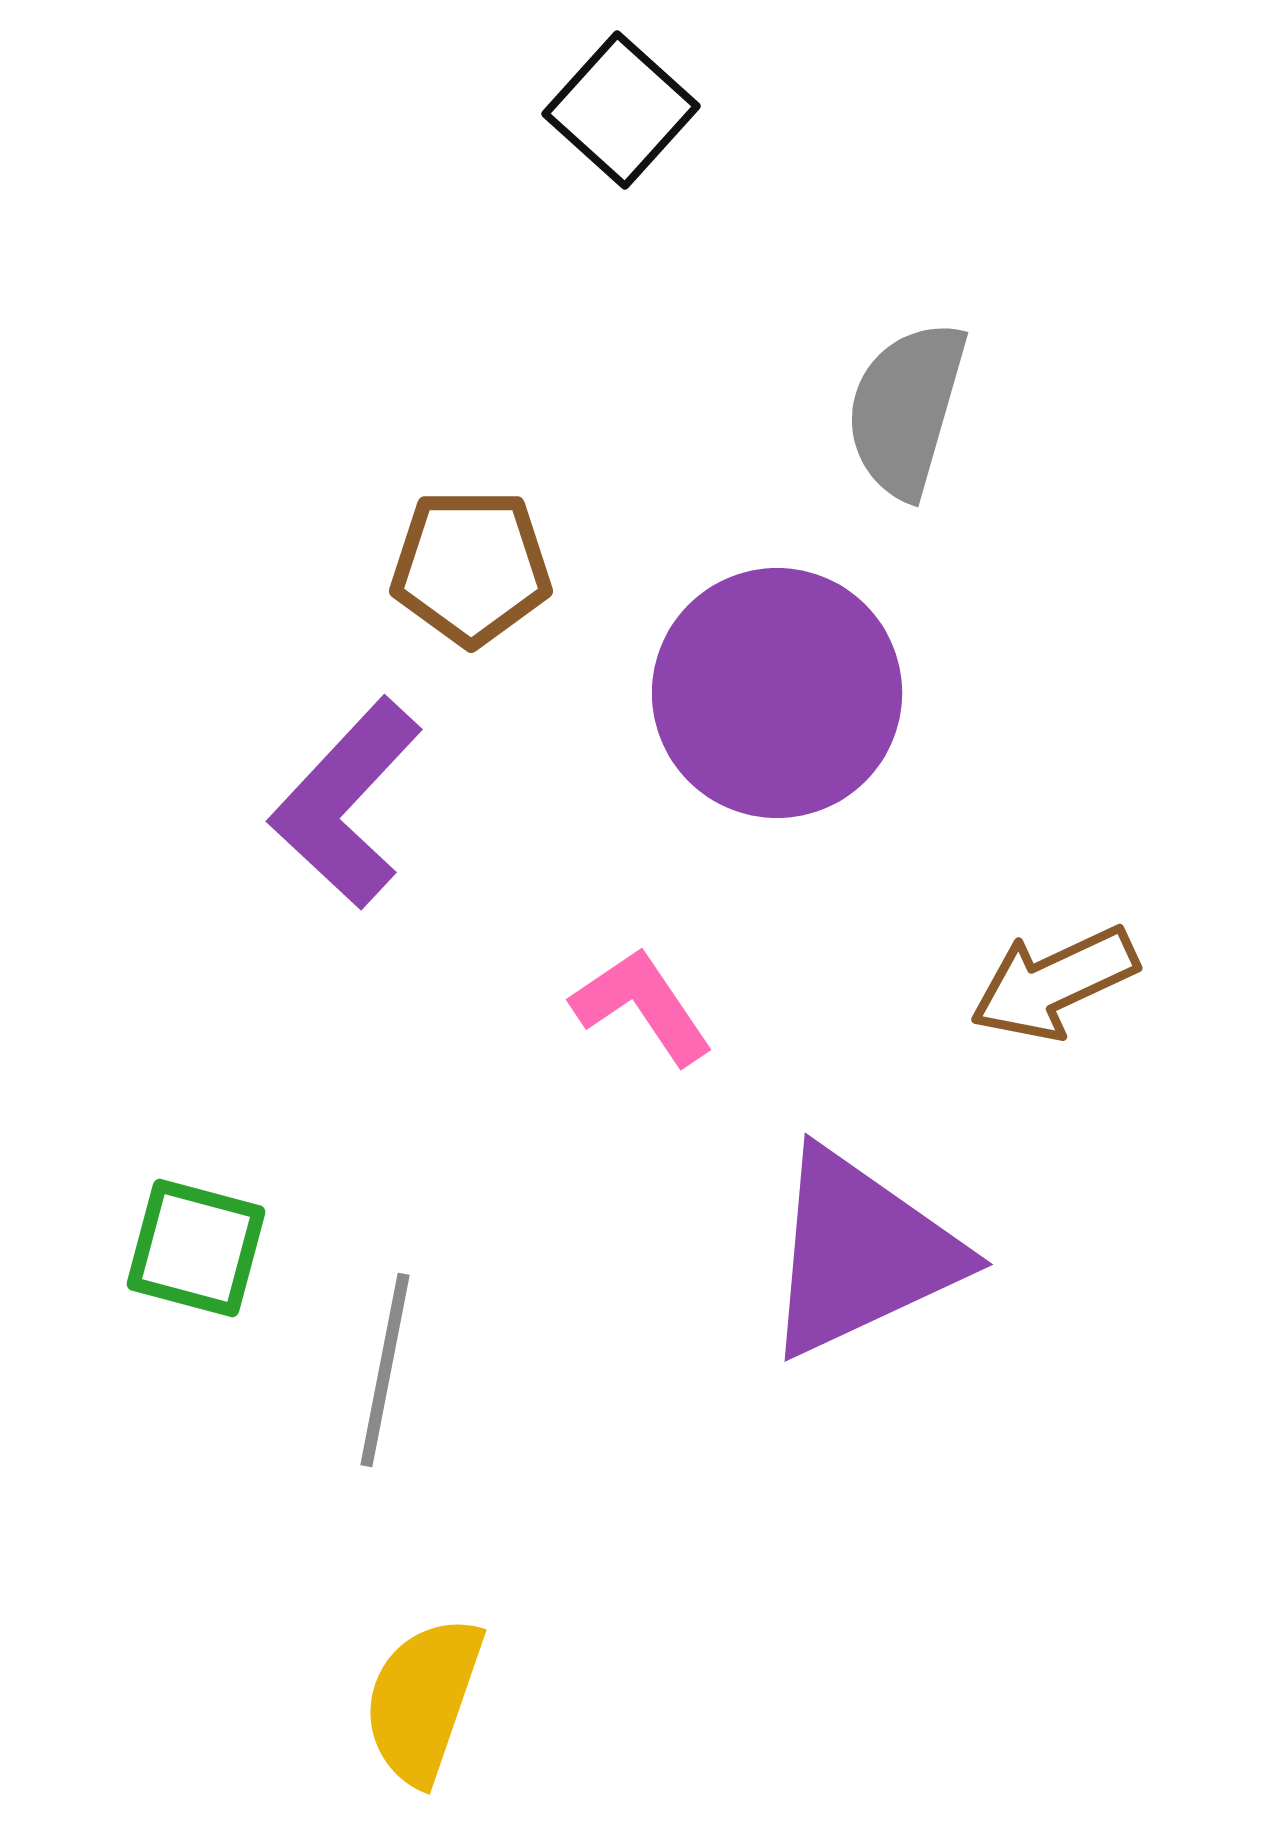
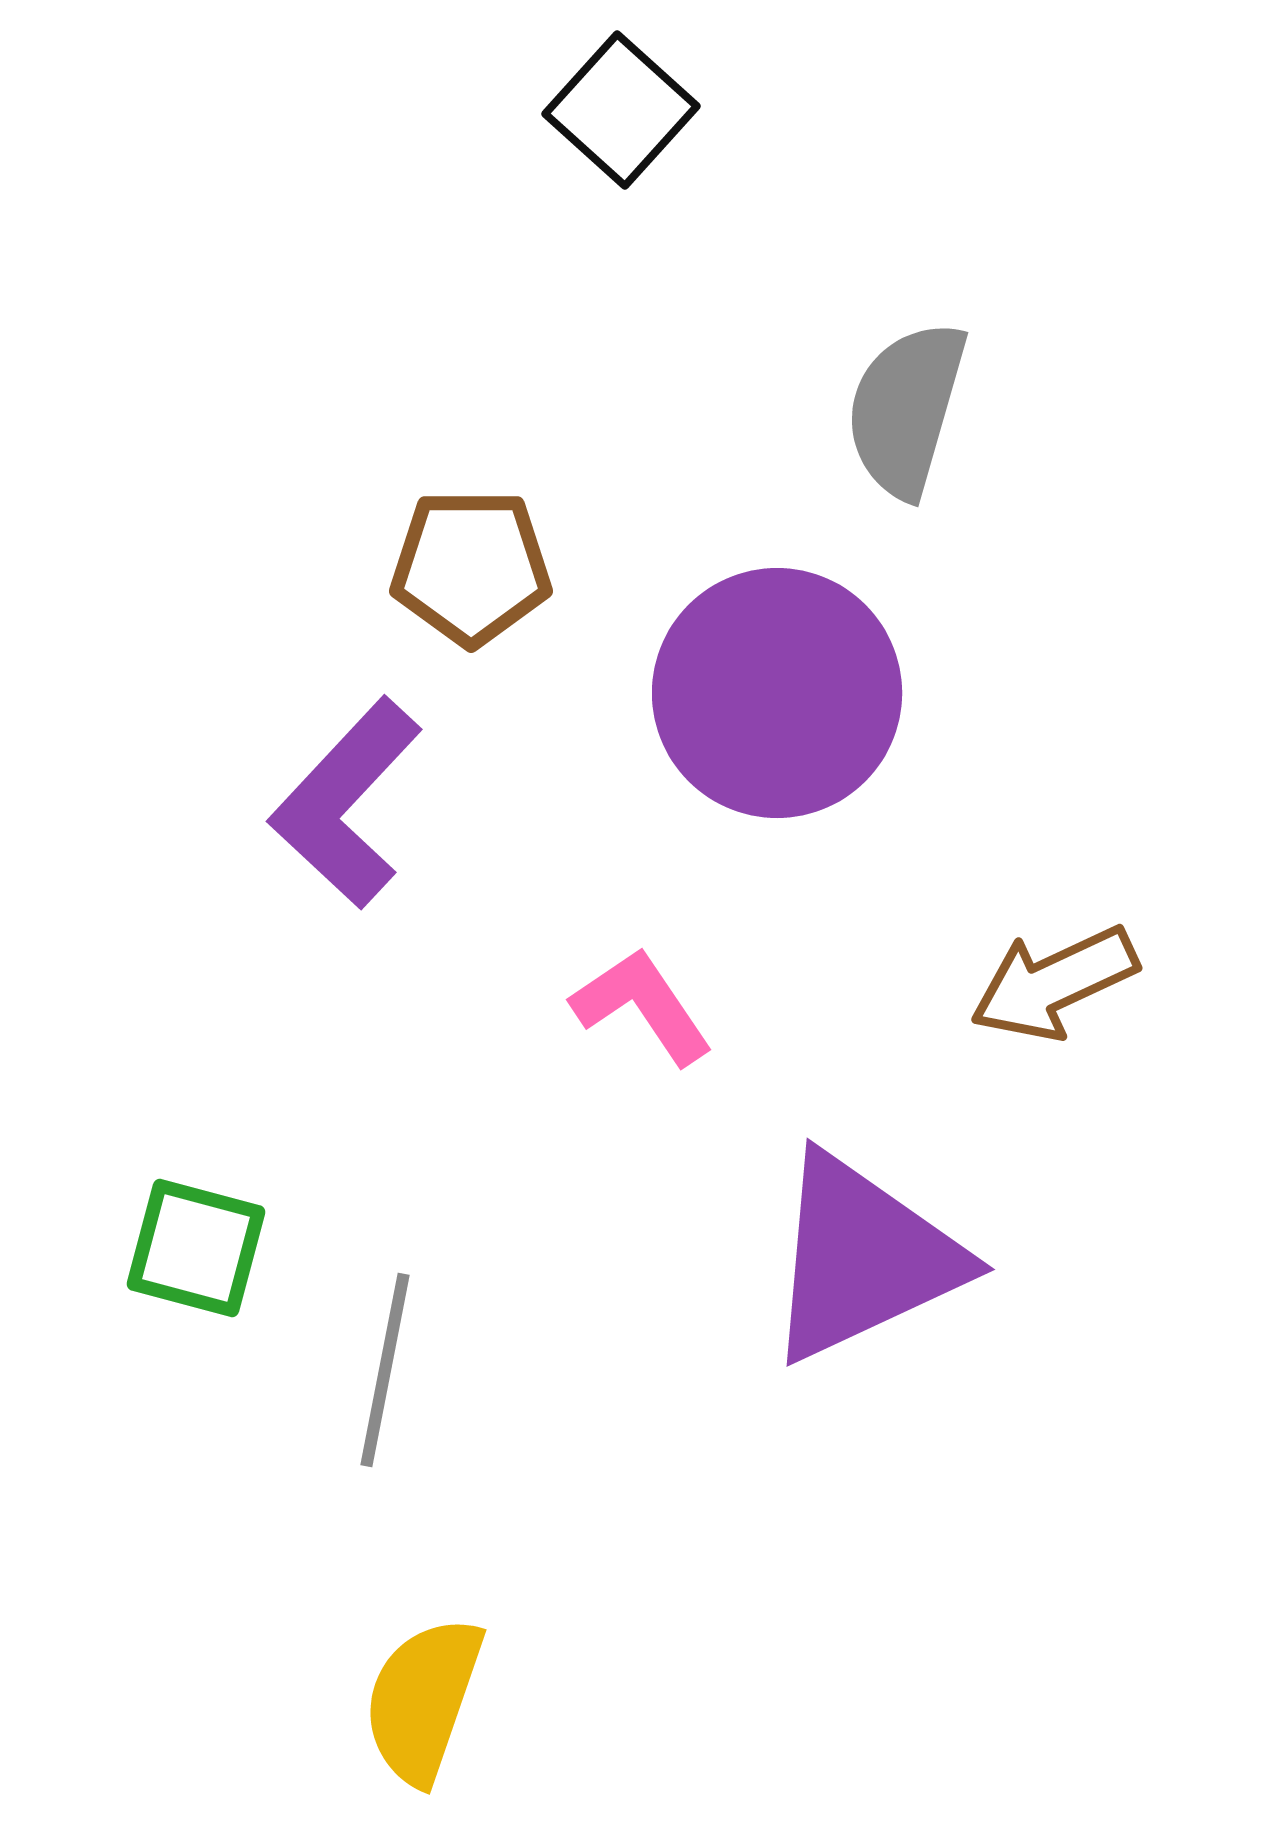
purple triangle: moved 2 px right, 5 px down
